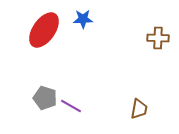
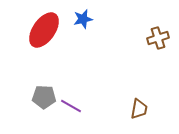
blue star: rotated 12 degrees counterclockwise
brown cross: rotated 20 degrees counterclockwise
gray pentagon: moved 1 px left, 1 px up; rotated 15 degrees counterclockwise
